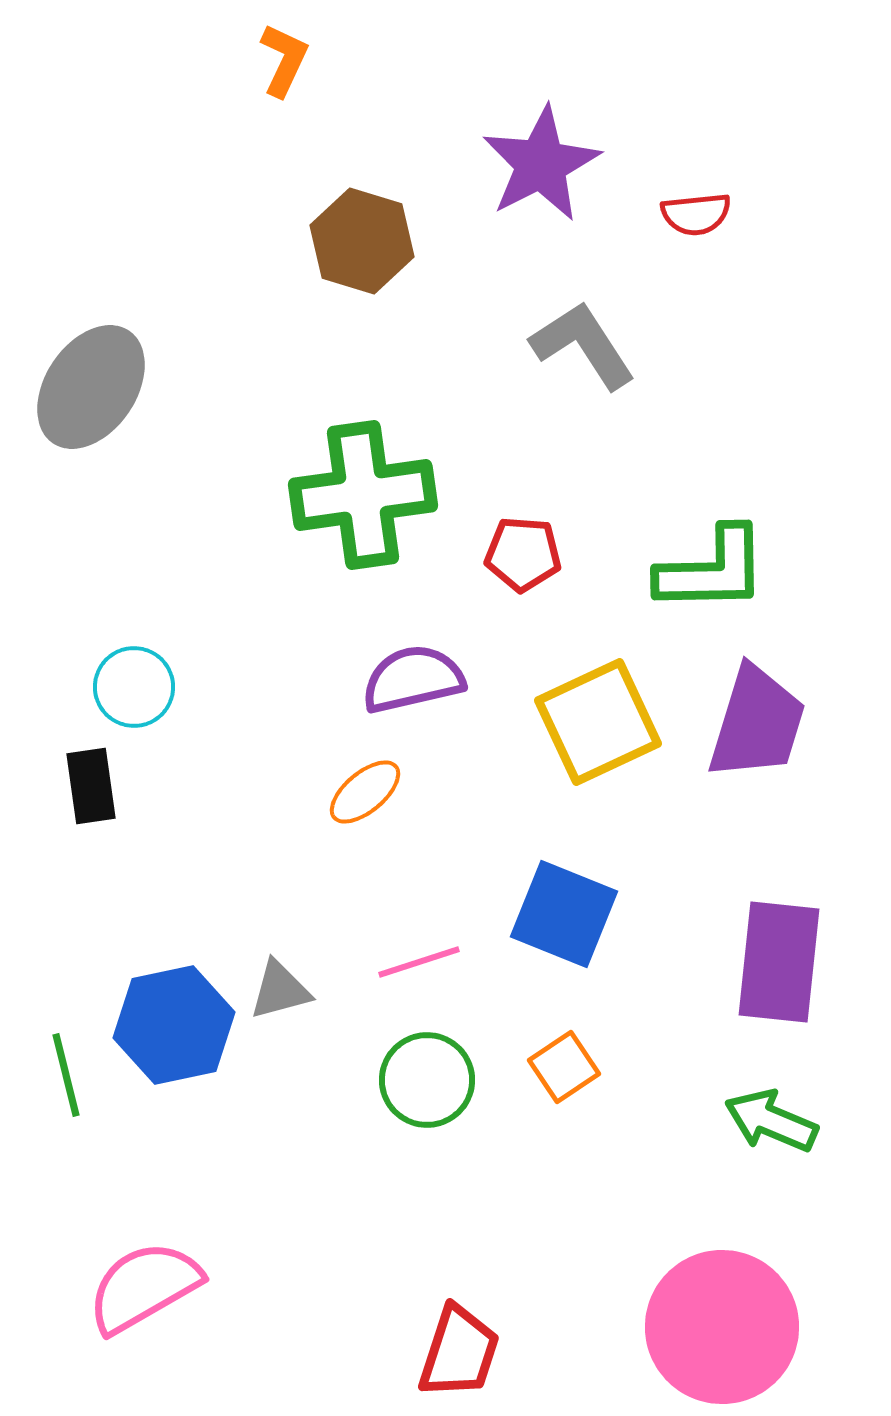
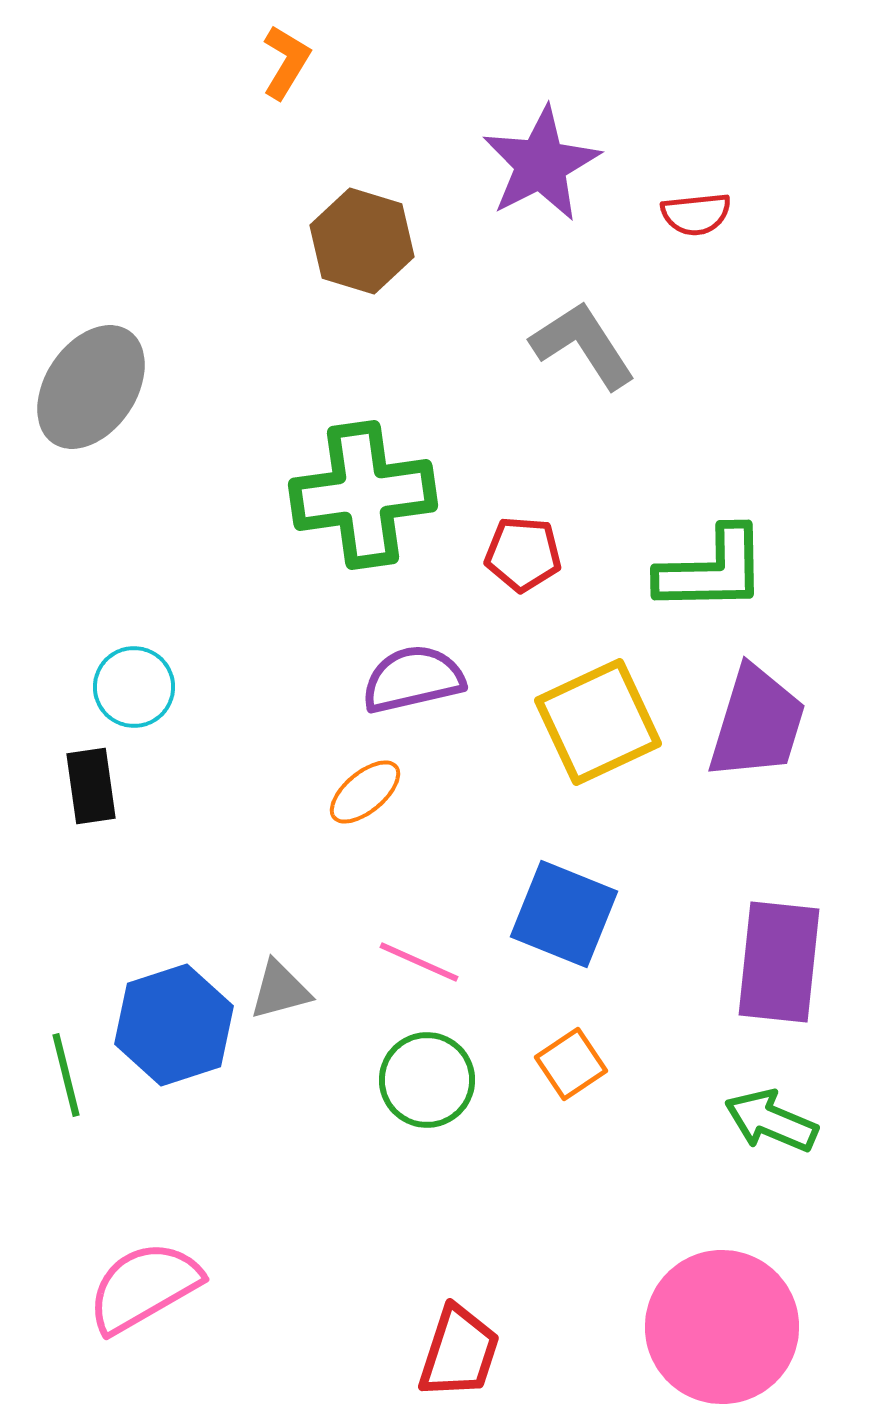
orange L-shape: moved 2 px right, 2 px down; rotated 6 degrees clockwise
pink line: rotated 42 degrees clockwise
blue hexagon: rotated 6 degrees counterclockwise
orange square: moved 7 px right, 3 px up
